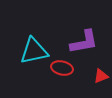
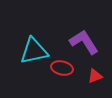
purple L-shape: rotated 112 degrees counterclockwise
red triangle: moved 6 px left
